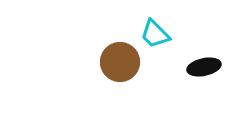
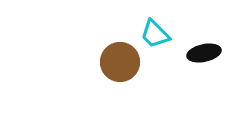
black ellipse: moved 14 px up
